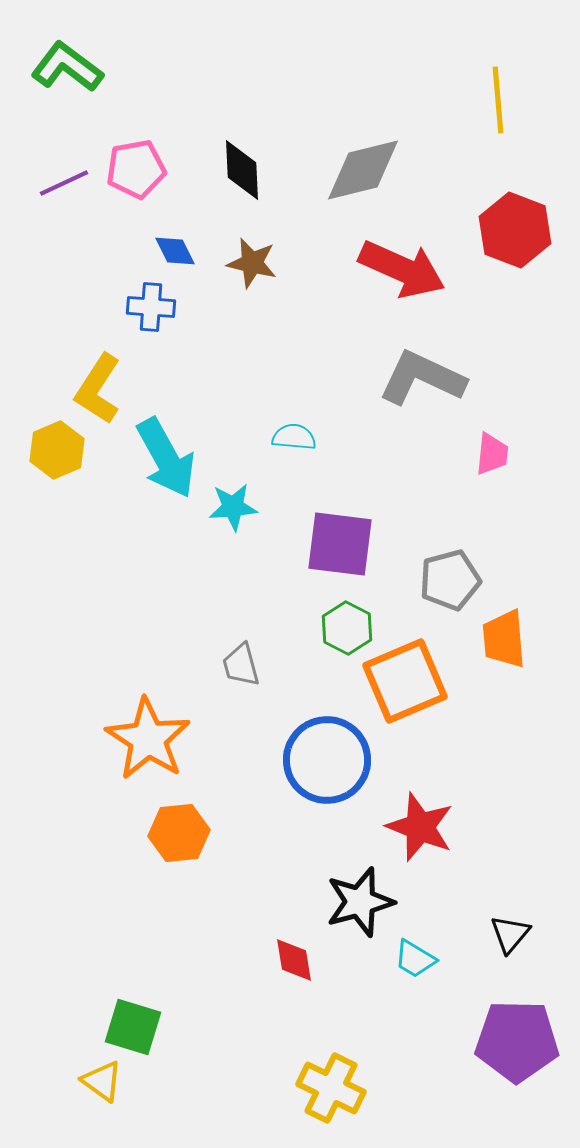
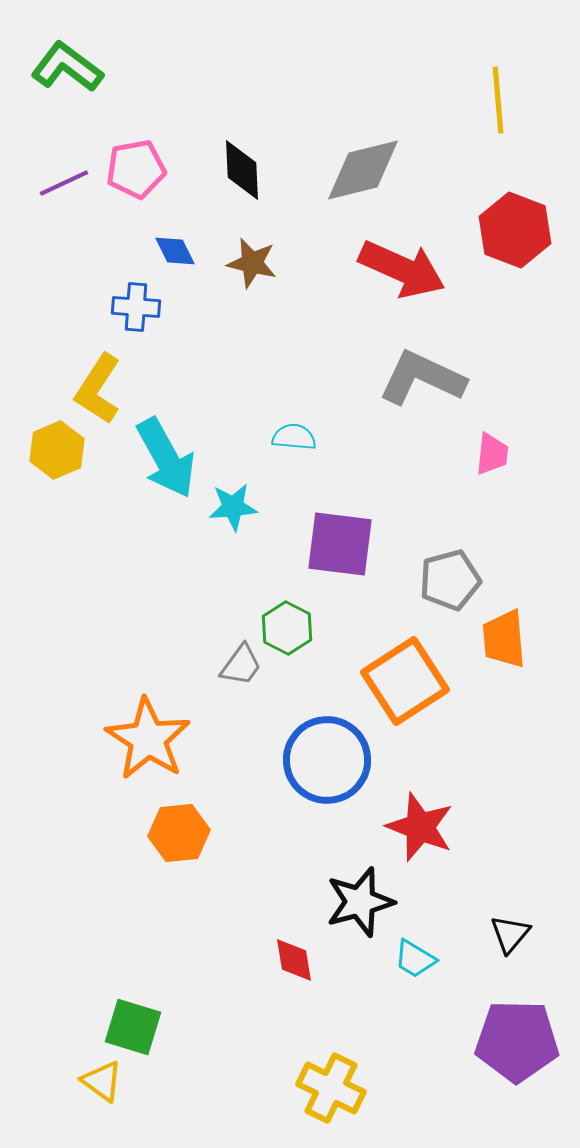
blue cross: moved 15 px left
green hexagon: moved 60 px left
gray trapezoid: rotated 129 degrees counterclockwise
orange square: rotated 10 degrees counterclockwise
